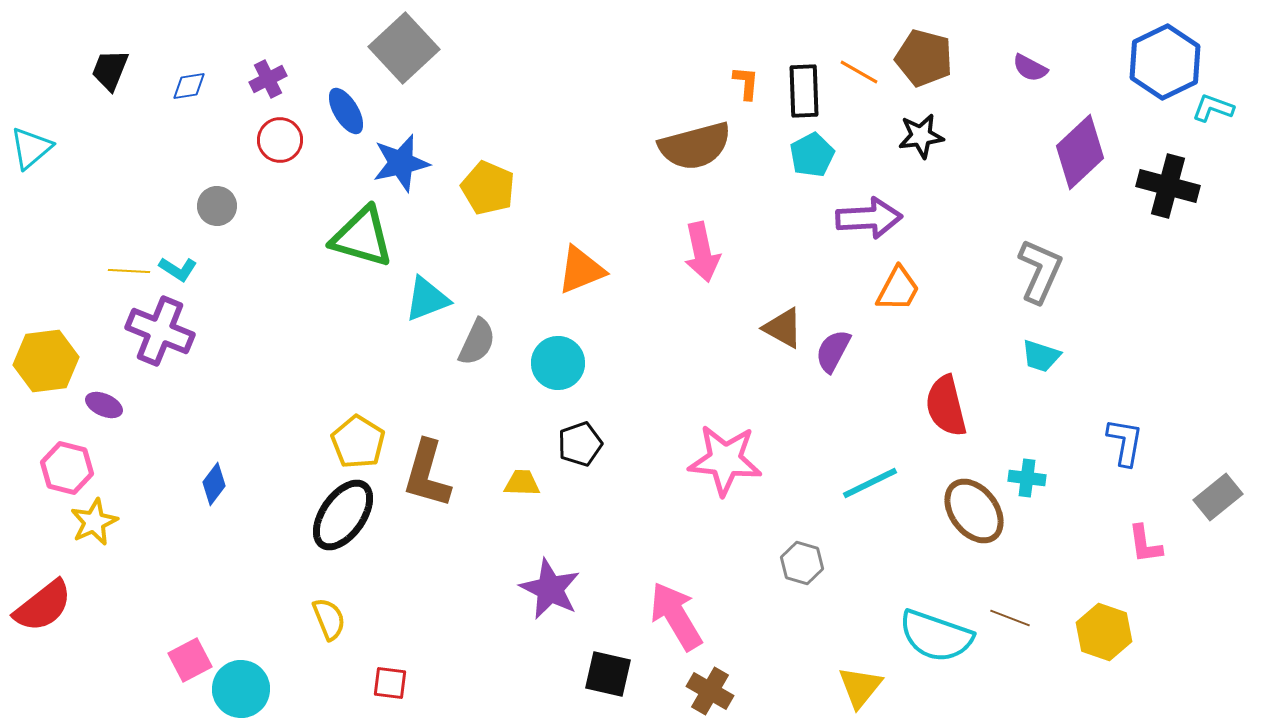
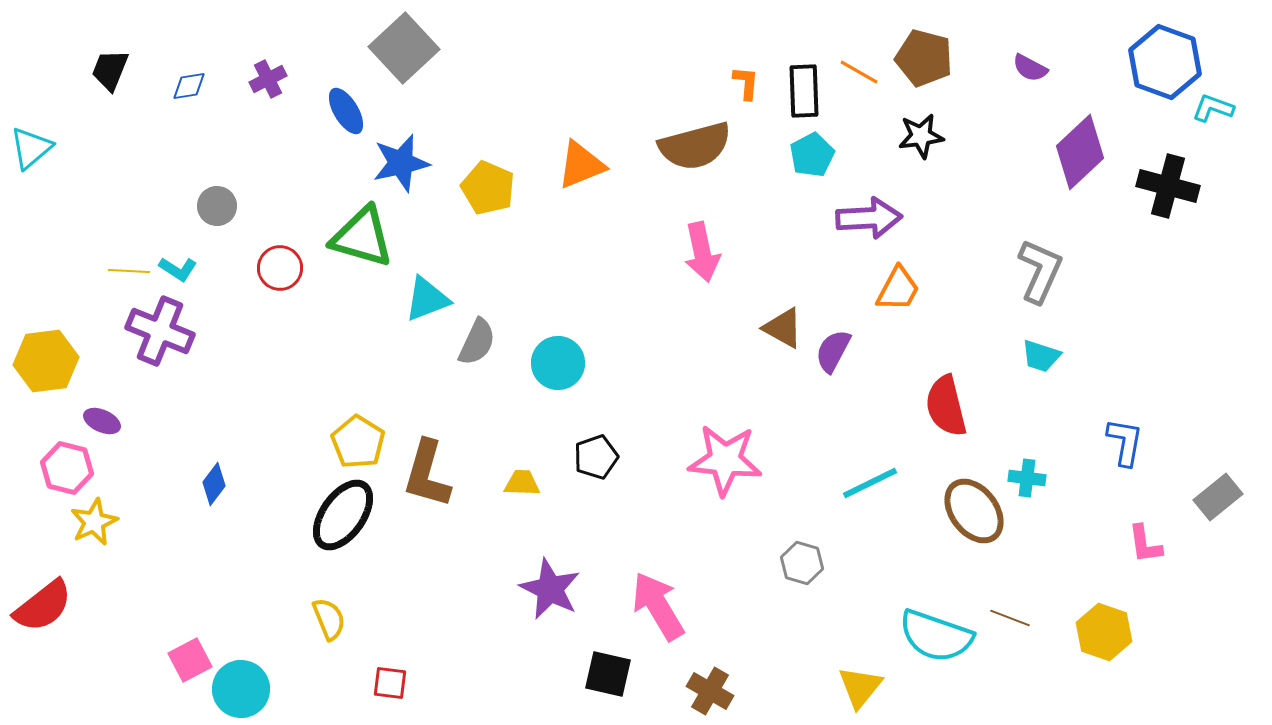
blue hexagon at (1165, 62): rotated 14 degrees counterclockwise
red circle at (280, 140): moved 128 px down
orange triangle at (581, 270): moved 105 px up
purple ellipse at (104, 405): moved 2 px left, 16 px down
black pentagon at (580, 444): moved 16 px right, 13 px down
pink arrow at (676, 616): moved 18 px left, 10 px up
